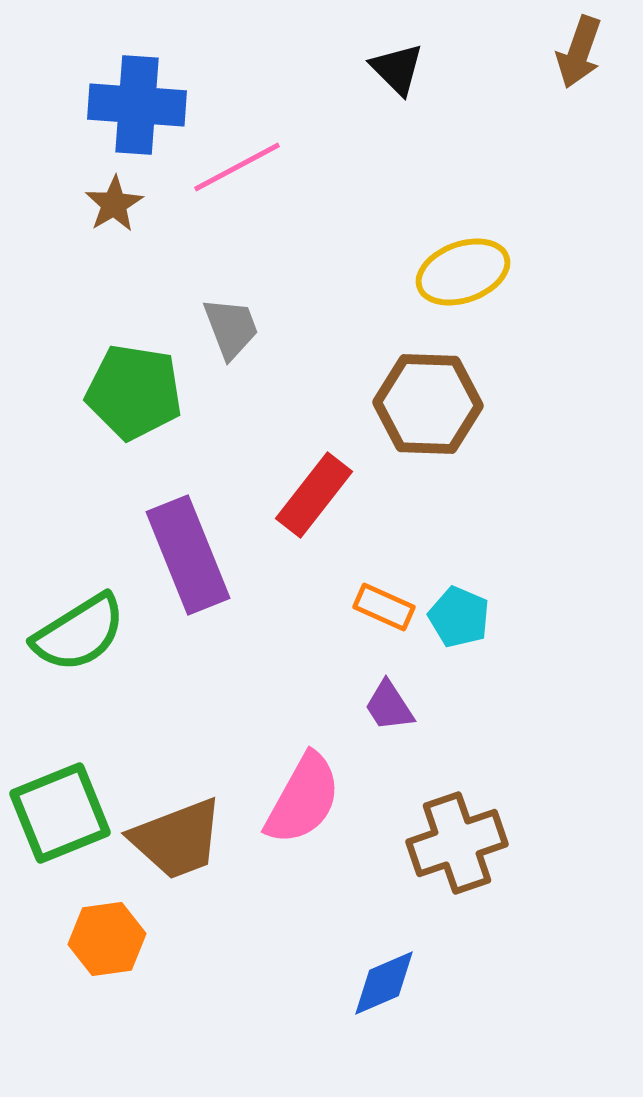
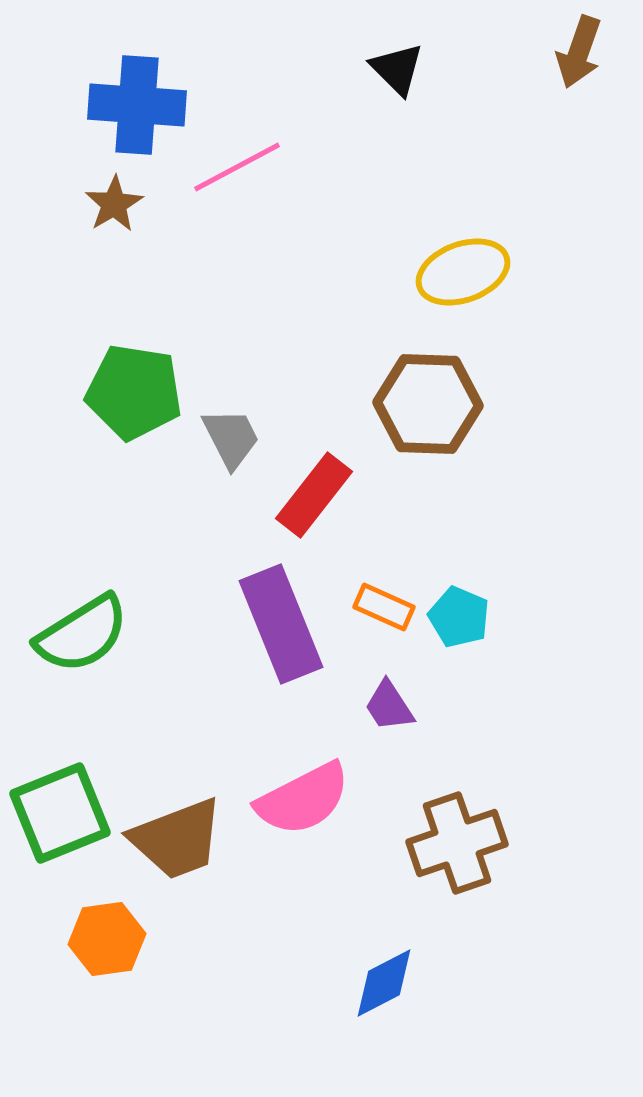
gray trapezoid: moved 110 px down; rotated 6 degrees counterclockwise
purple rectangle: moved 93 px right, 69 px down
green semicircle: moved 3 px right, 1 px down
pink semicircle: rotated 34 degrees clockwise
blue diamond: rotated 4 degrees counterclockwise
